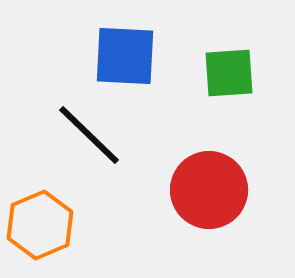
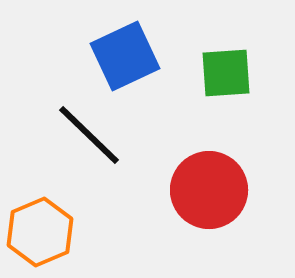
blue square: rotated 28 degrees counterclockwise
green square: moved 3 px left
orange hexagon: moved 7 px down
